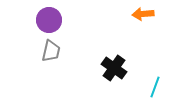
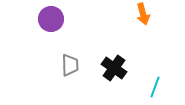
orange arrow: rotated 100 degrees counterclockwise
purple circle: moved 2 px right, 1 px up
gray trapezoid: moved 19 px right, 14 px down; rotated 15 degrees counterclockwise
